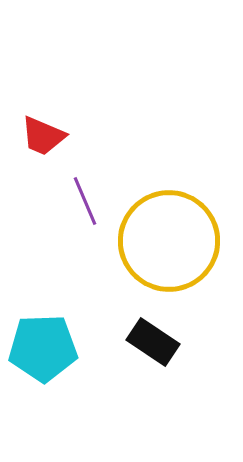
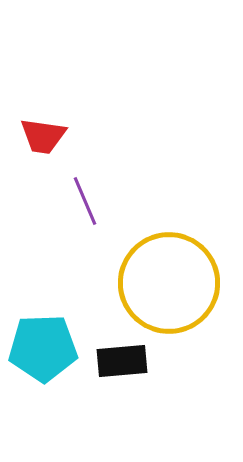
red trapezoid: rotated 15 degrees counterclockwise
yellow circle: moved 42 px down
black rectangle: moved 31 px left, 19 px down; rotated 39 degrees counterclockwise
